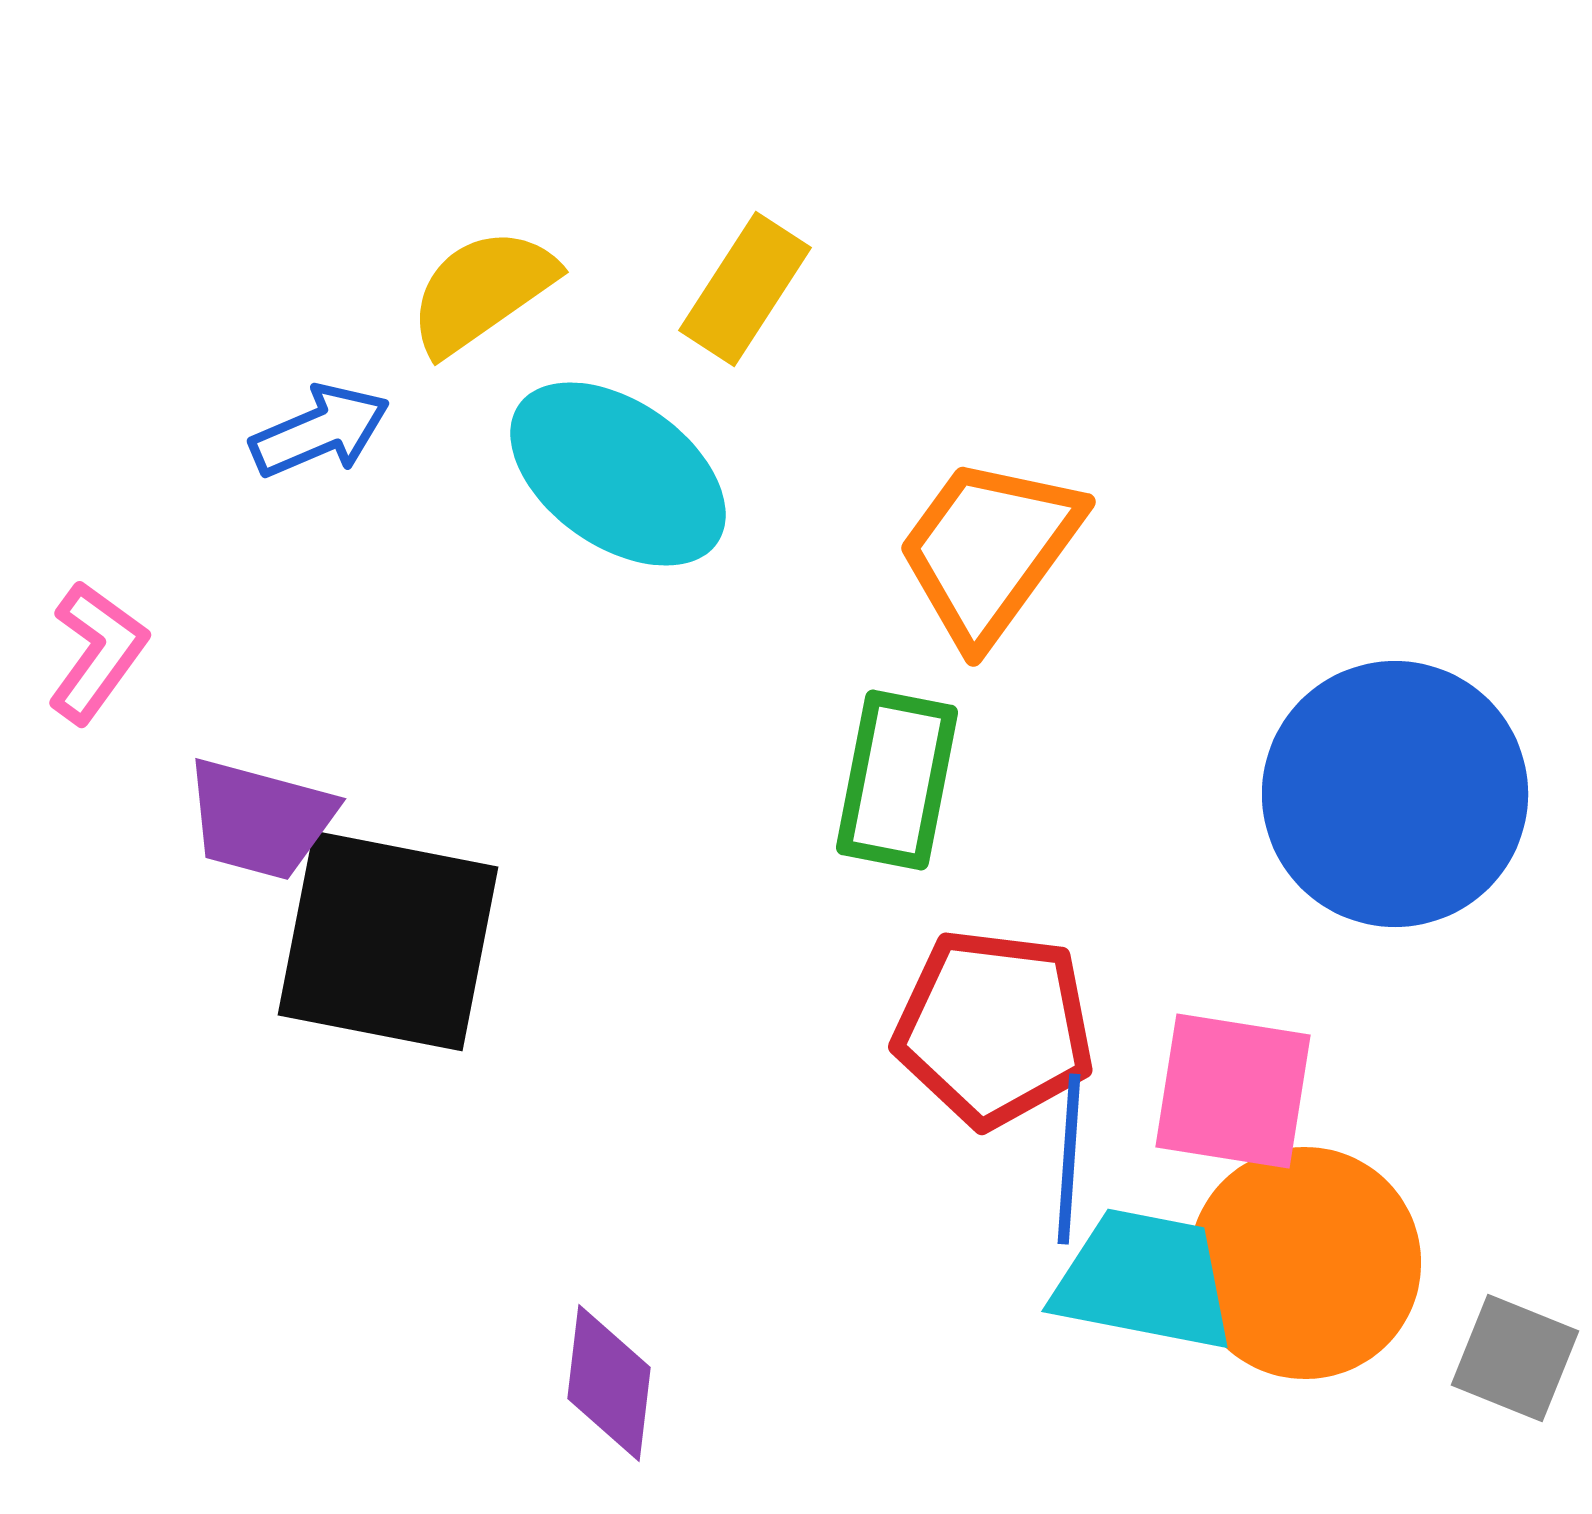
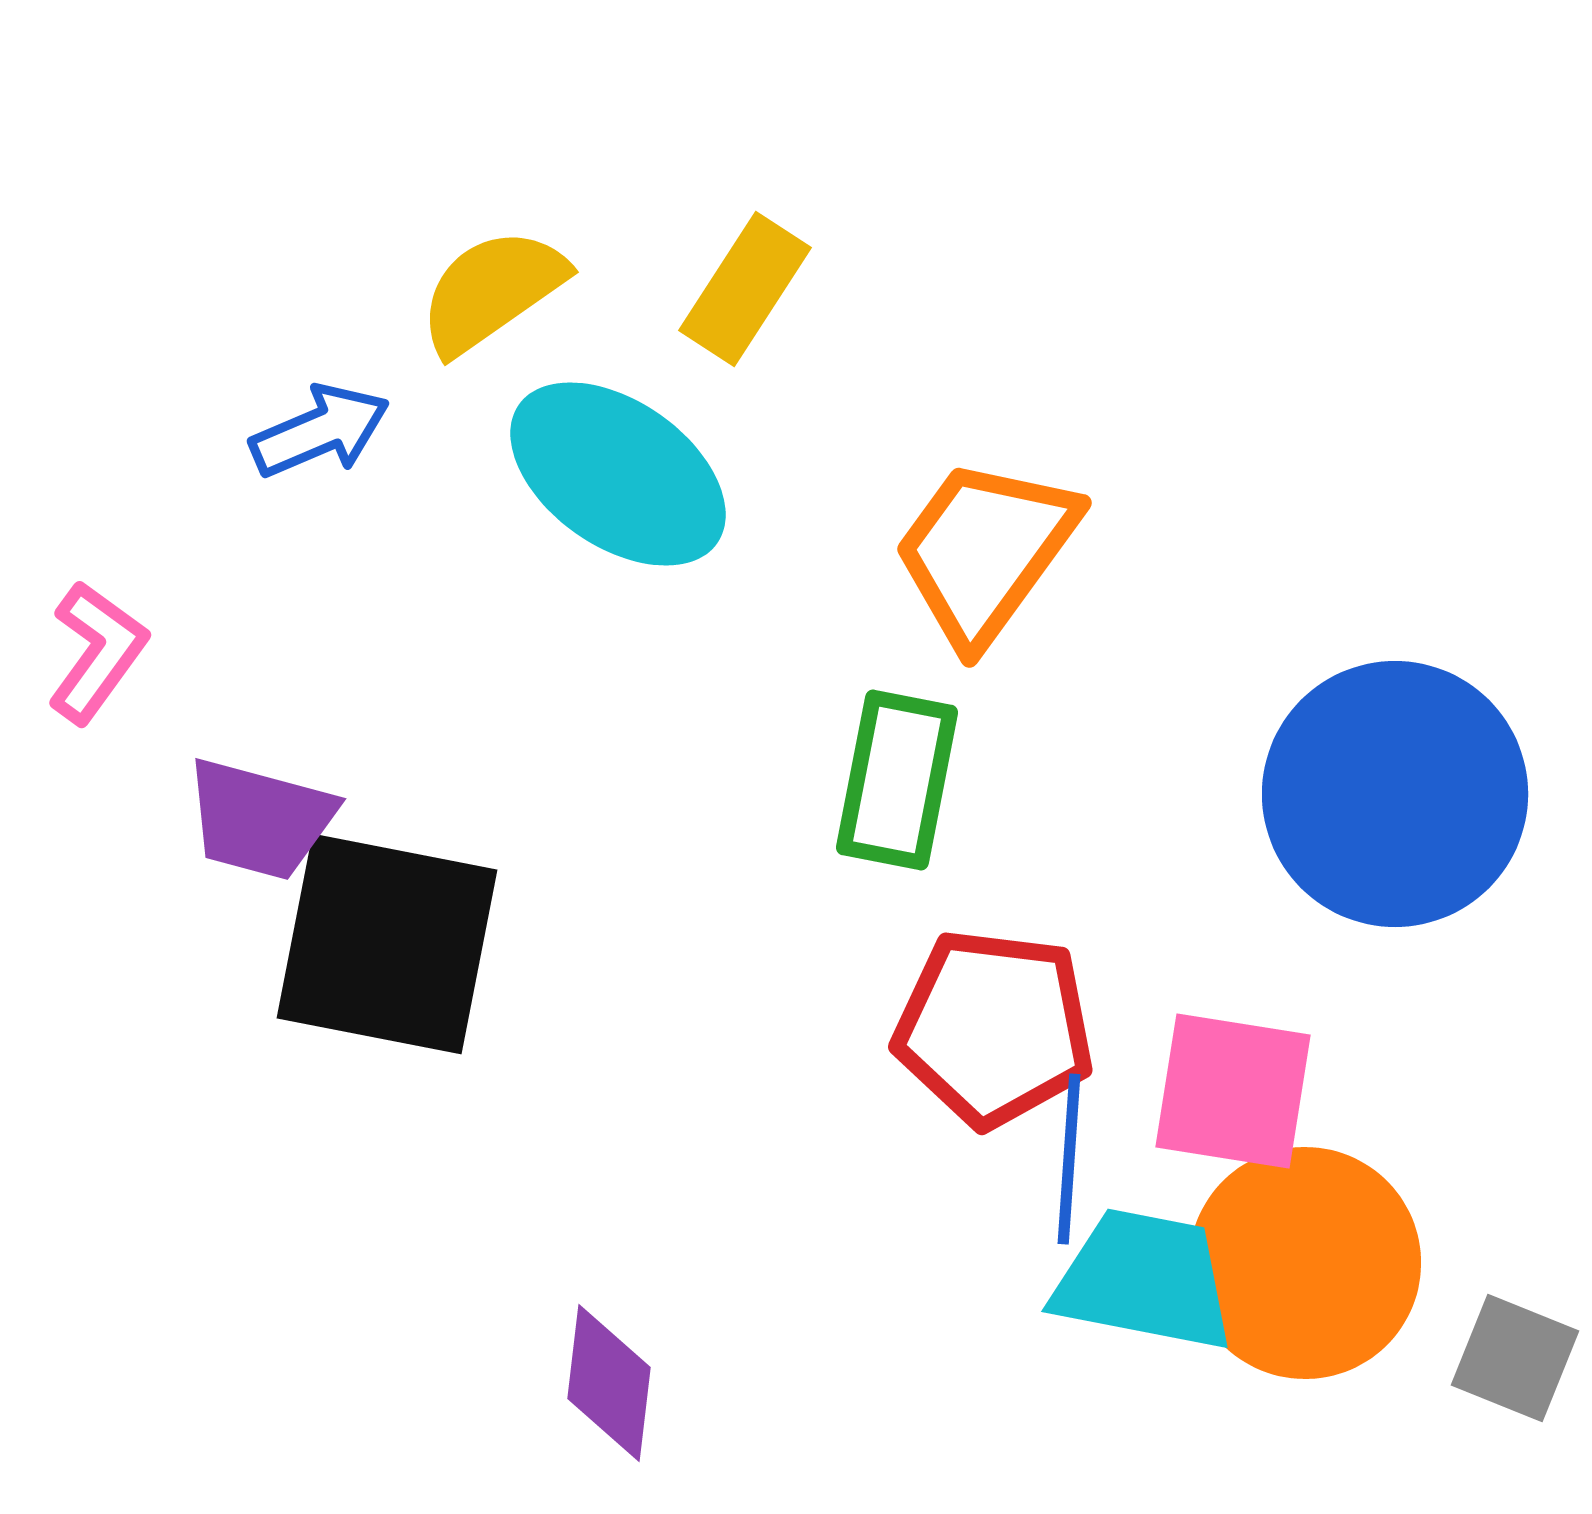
yellow semicircle: moved 10 px right
orange trapezoid: moved 4 px left, 1 px down
black square: moved 1 px left, 3 px down
